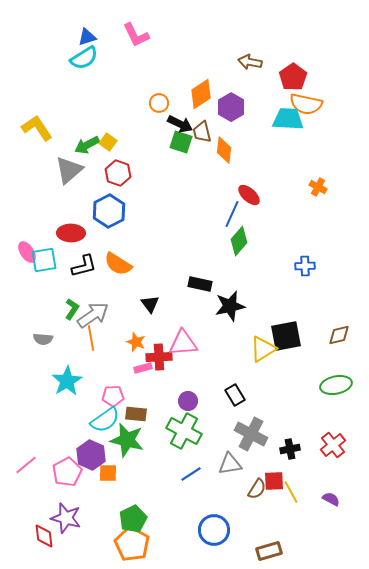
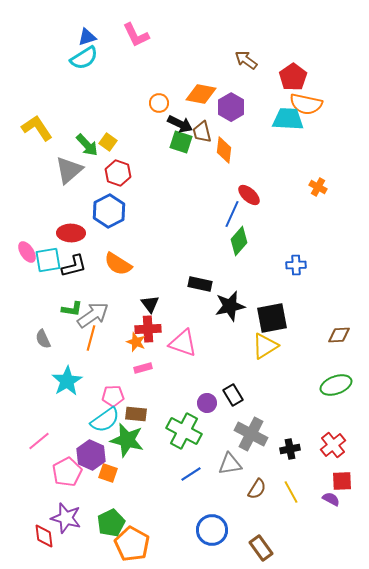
brown arrow at (250, 62): moved 4 px left, 2 px up; rotated 25 degrees clockwise
orange diamond at (201, 94): rotated 44 degrees clockwise
green arrow at (87, 145): rotated 105 degrees counterclockwise
cyan square at (44, 260): moved 4 px right
black L-shape at (84, 266): moved 10 px left
blue cross at (305, 266): moved 9 px left, 1 px up
green L-shape at (72, 309): rotated 65 degrees clockwise
brown diamond at (339, 335): rotated 10 degrees clockwise
black square at (286, 336): moved 14 px left, 18 px up
orange line at (91, 338): rotated 25 degrees clockwise
gray semicircle at (43, 339): rotated 60 degrees clockwise
pink triangle at (183, 343): rotated 24 degrees clockwise
yellow triangle at (263, 349): moved 2 px right, 3 px up
red cross at (159, 357): moved 11 px left, 28 px up
green ellipse at (336, 385): rotated 8 degrees counterclockwise
black rectangle at (235, 395): moved 2 px left
purple circle at (188, 401): moved 19 px right, 2 px down
pink line at (26, 465): moved 13 px right, 24 px up
orange square at (108, 473): rotated 18 degrees clockwise
red square at (274, 481): moved 68 px right
green pentagon at (133, 519): moved 22 px left, 4 px down
blue circle at (214, 530): moved 2 px left
brown rectangle at (269, 551): moved 8 px left, 3 px up; rotated 70 degrees clockwise
